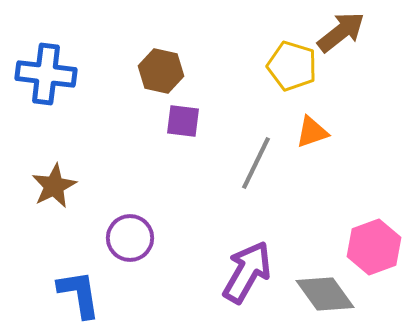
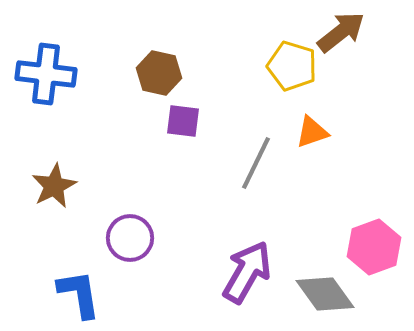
brown hexagon: moved 2 px left, 2 px down
